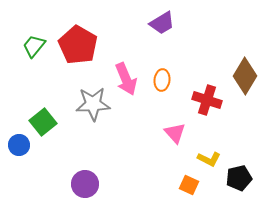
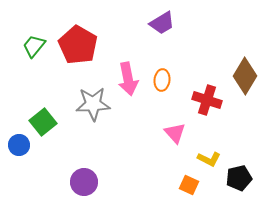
pink arrow: moved 2 px right; rotated 12 degrees clockwise
purple circle: moved 1 px left, 2 px up
